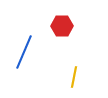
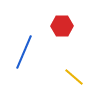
yellow line: rotated 60 degrees counterclockwise
